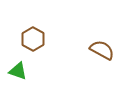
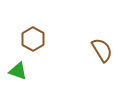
brown semicircle: rotated 30 degrees clockwise
